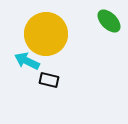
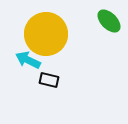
cyan arrow: moved 1 px right, 1 px up
